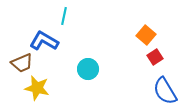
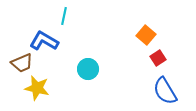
red square: moved 3 px right, 1 px down
